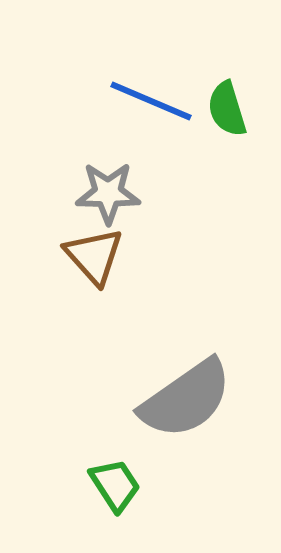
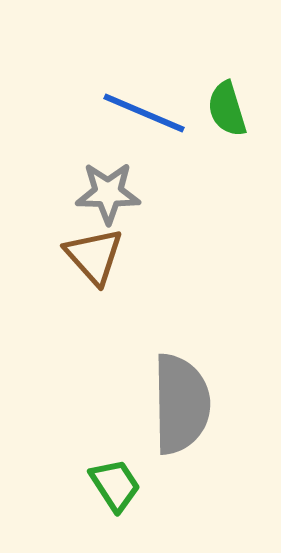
blue line: moved 7 px left, 12 px down
gray semicircle: moved 5 px left, 5 px down; rotated 56 degrees counterclockwise
